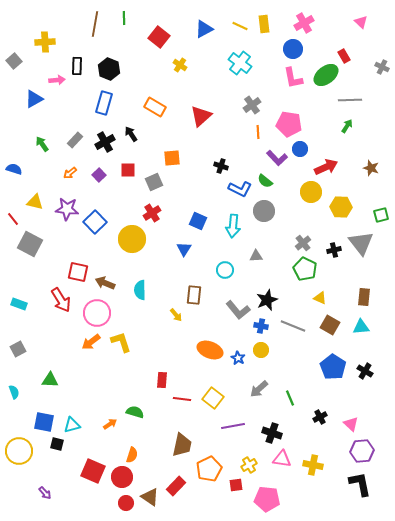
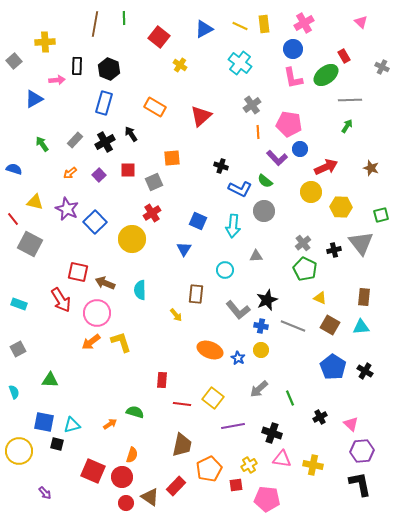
purple star at (67, 209): rotated 20 degrees clockwise
brown rectangle at (194, 295): moved 2 px right, 1 px up
red line at (182, 399): moved 5 px down
